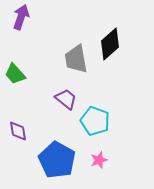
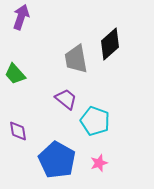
pink star: moved 3 px down
